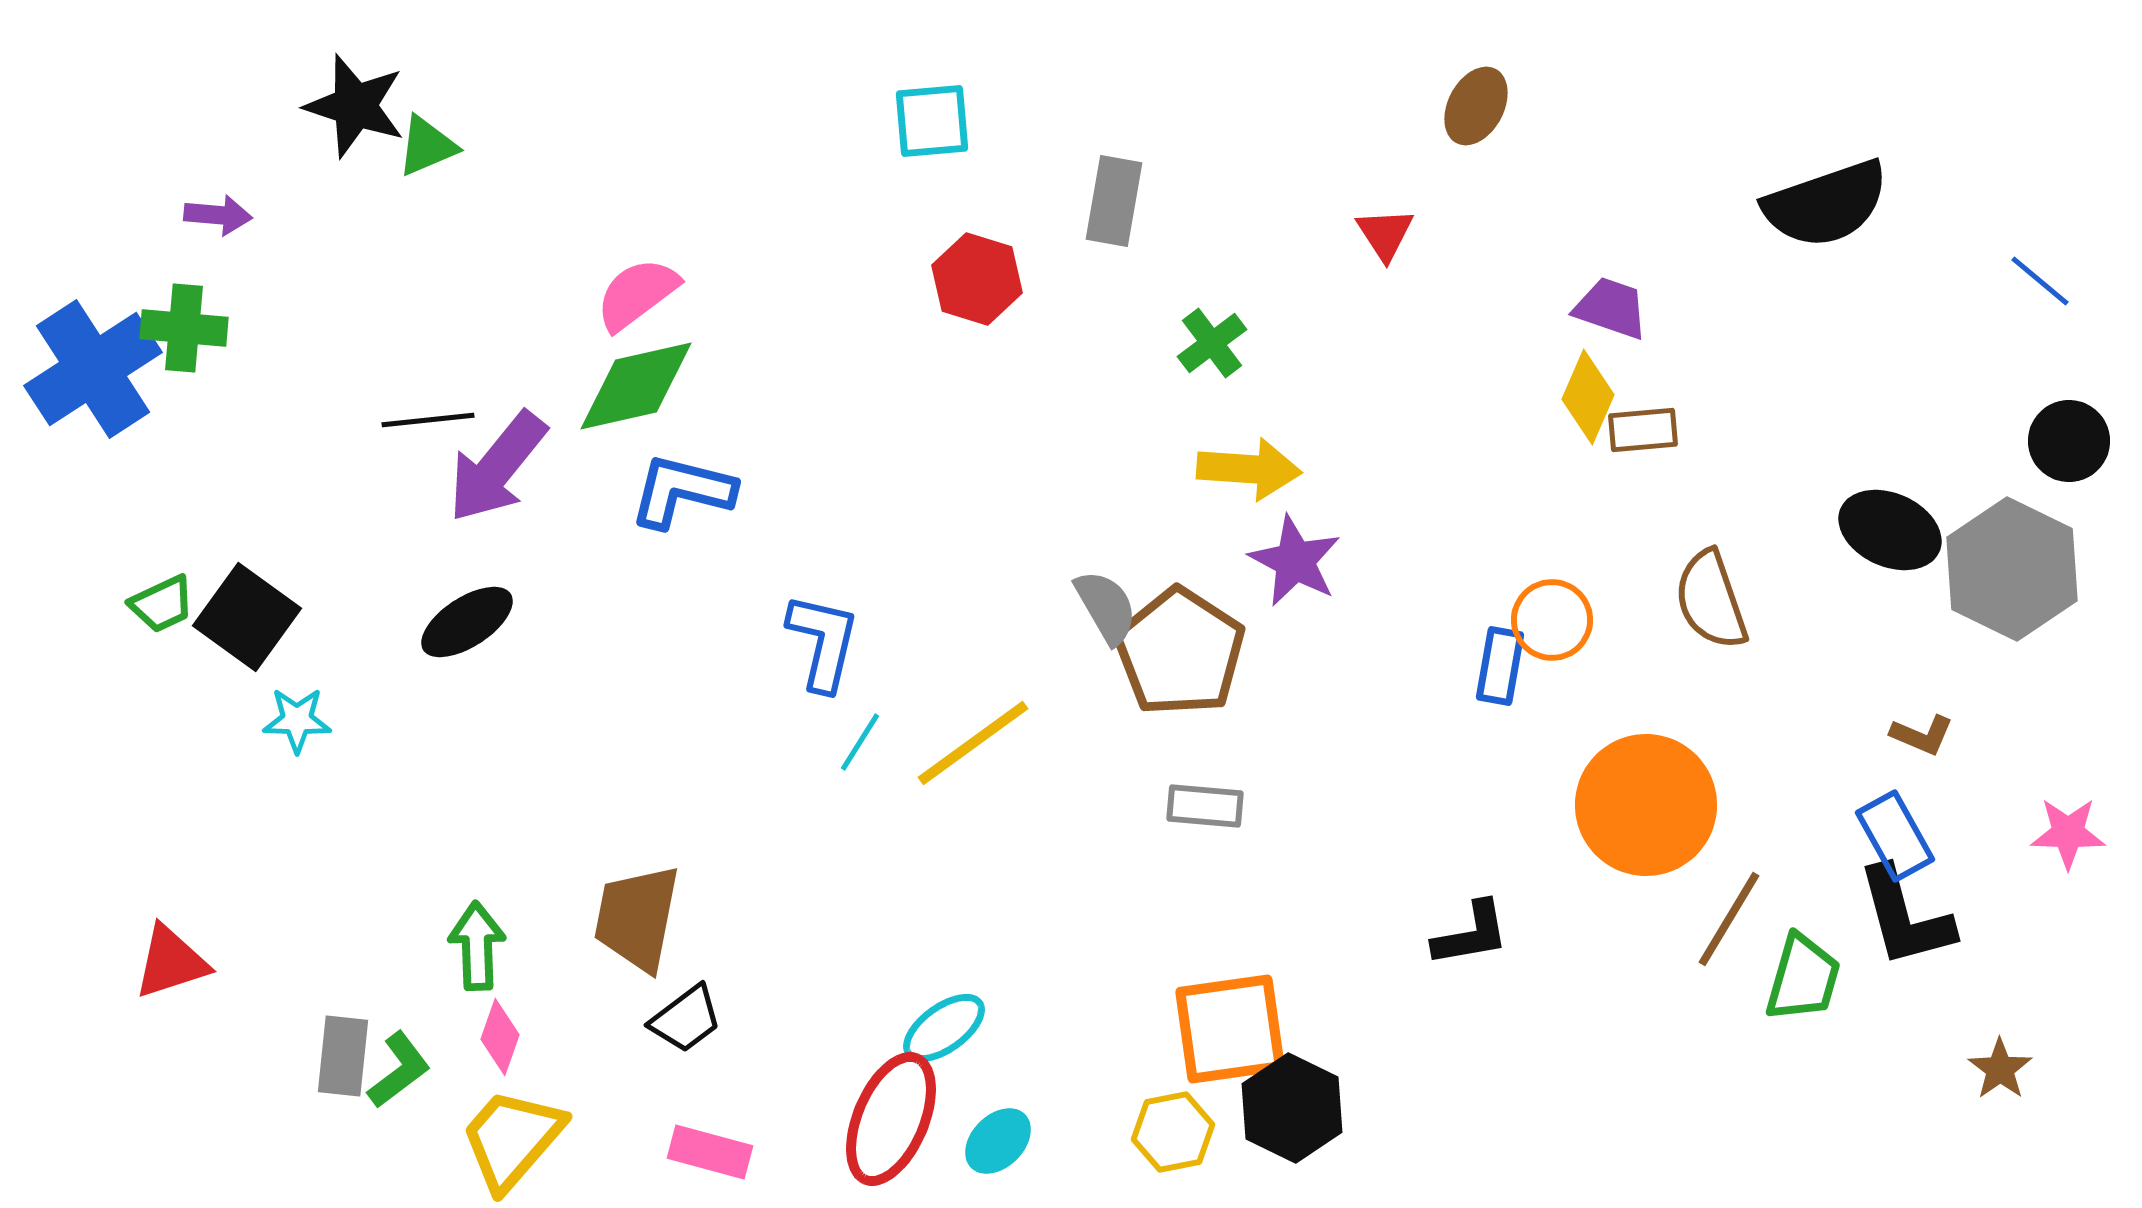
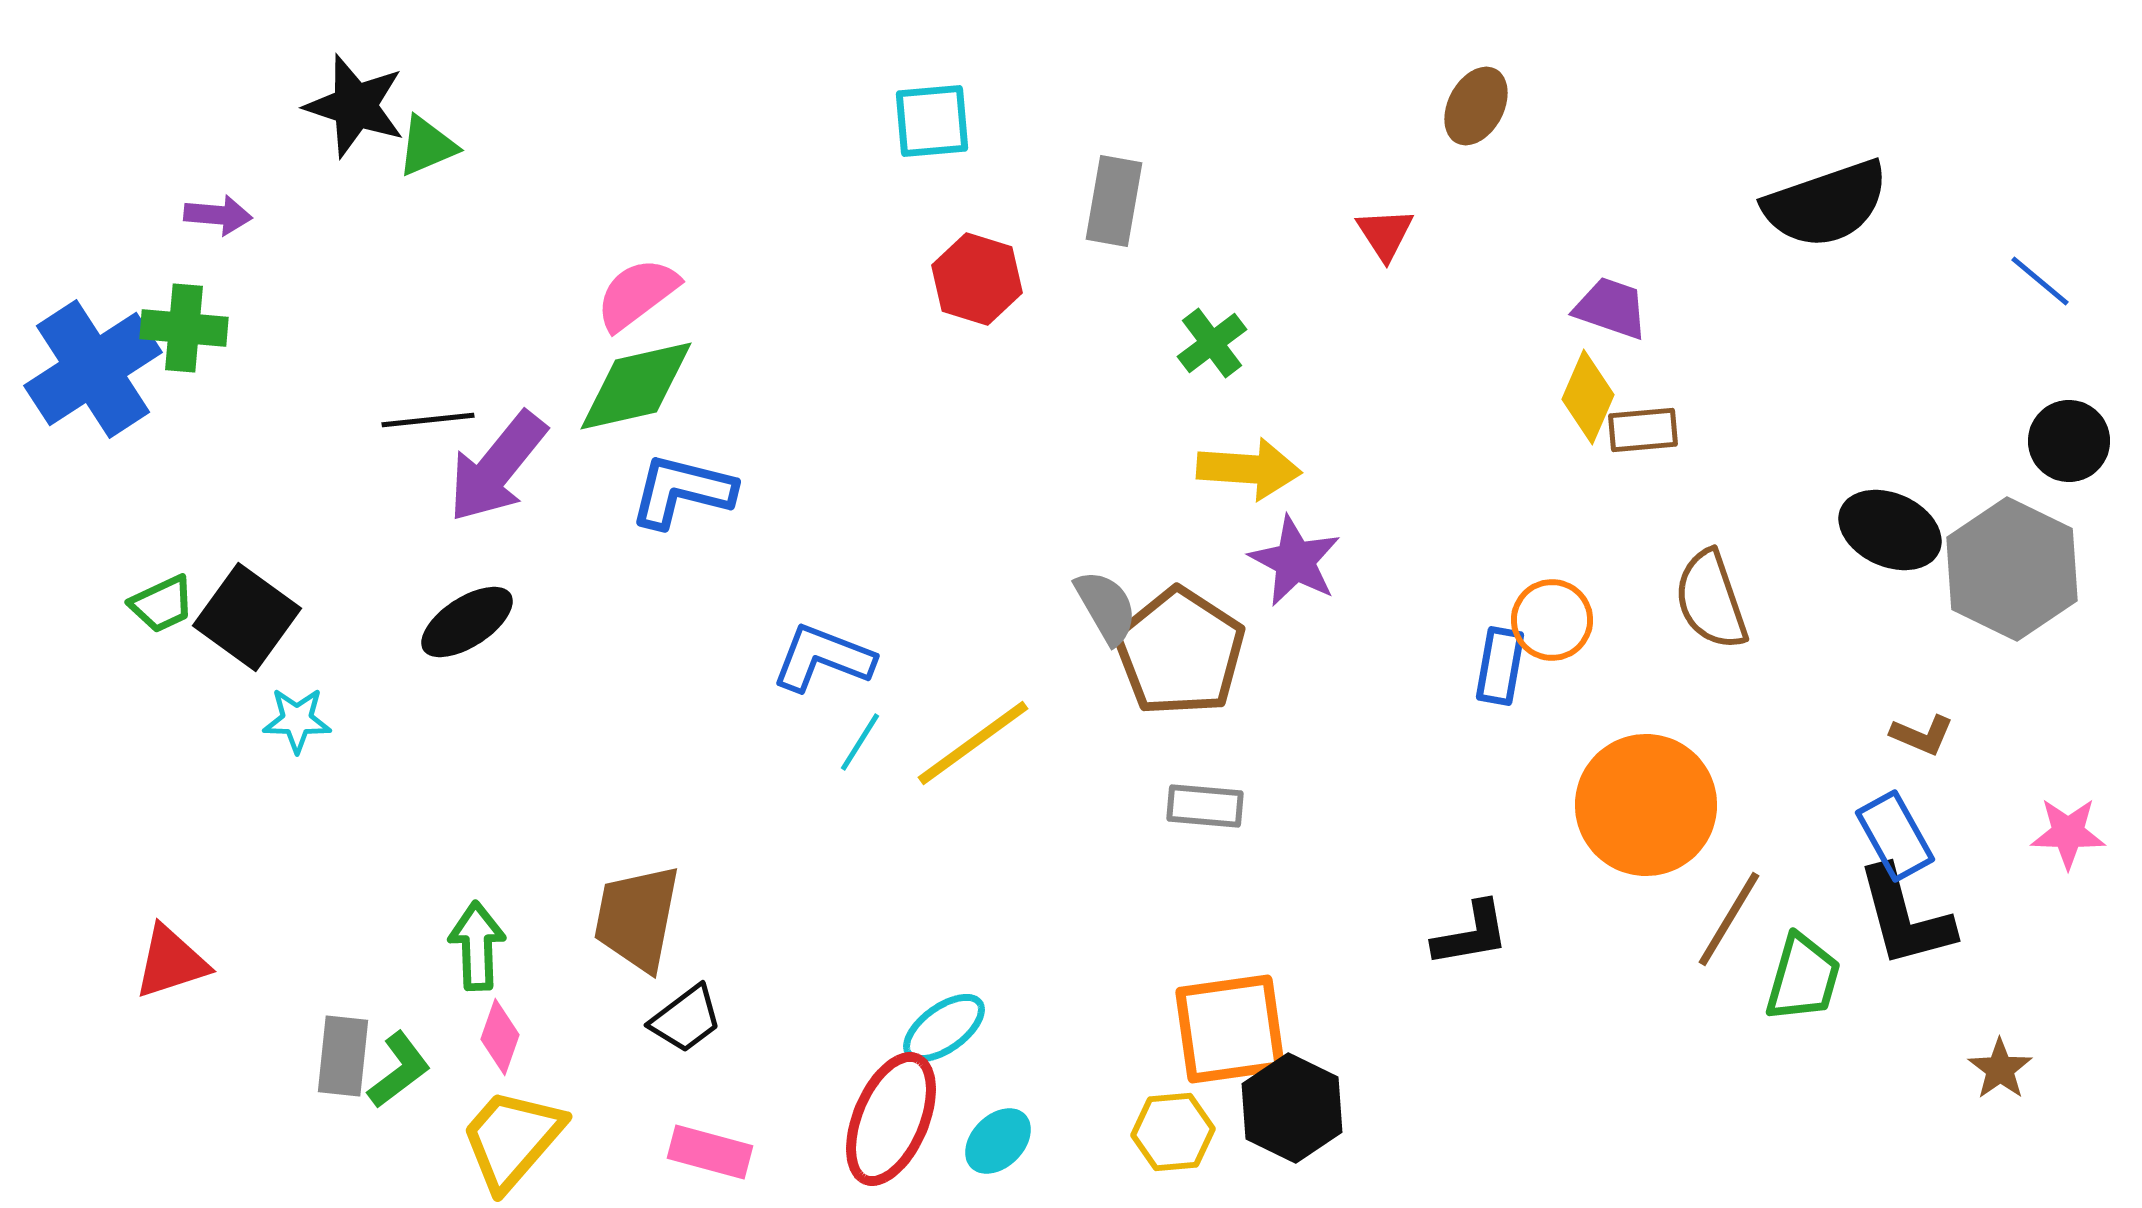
blue L-shape at (823, 642): moved 16 px down; rotated 82 degrees counterclockwise
yellow hexagon at (1173, 1132): rotated 6 degrees clockwise
